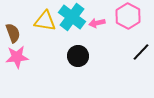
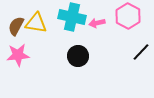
cyan cross: rotated 24 degrees counterclockwise
yellow triangle: moved 9 px left, 2 px down
brown semicircle: moved 3 px right, 7 px up; rotated 132 degrees counterclockwise
pink star: moved 1 px right, 2 px up
